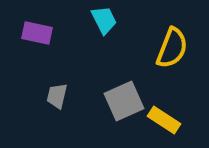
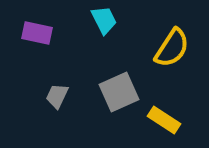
yellow semicircle: rotated 12 degrees clockwise
gray trapezoid: rotated 12 degrees clockwise
gray square: moved 5 px left, 9 px up
